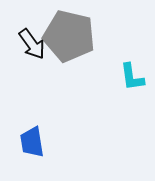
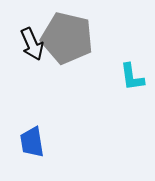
gray pentagon: moved 2 px left, 2 px down
black arrow: rotated 12 degrees clockwise
